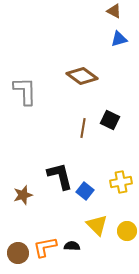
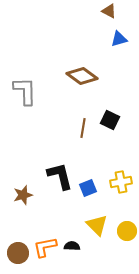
brown triangle: moved 5 px left
blue square: moved 3 px right, 3 px up; rotated 30 degrees clockwise
